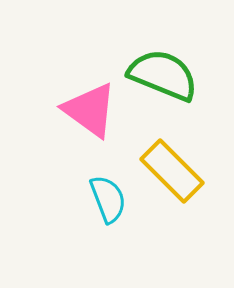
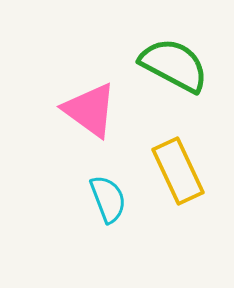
green semicircle: moved 11 px right, 10 px up; rotated 6 degrees clockwise
yellow rectangle: moved 6 px right; rotated 20 degrees clockwise
